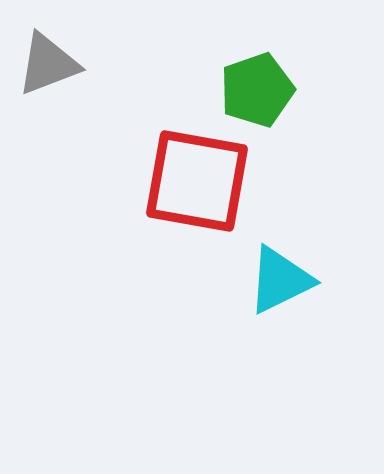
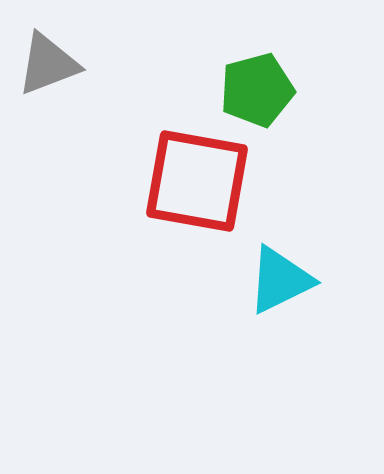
green pentagon: rotated 4 degrees clockwise
